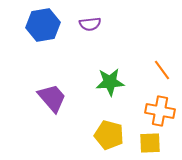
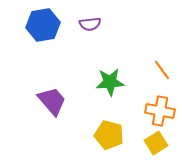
purple trapezoid: moved 3 px down
yellow square: moved 6 px right; rotated 30 degrees counterclockwise
